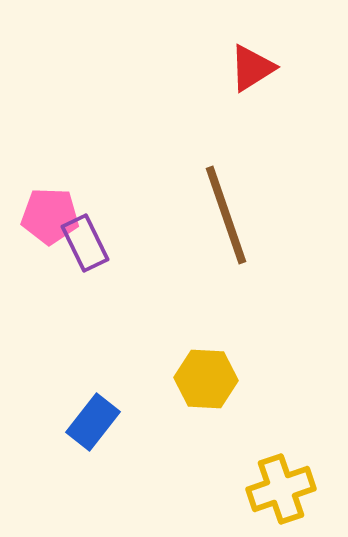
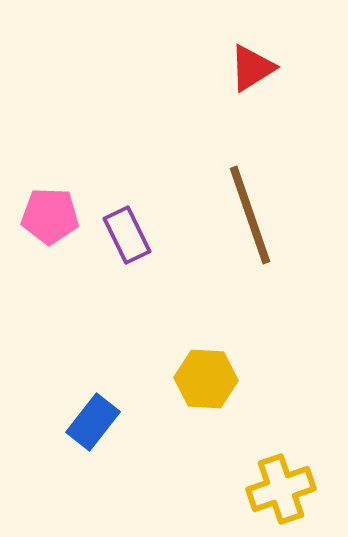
brown line: moved 24 px right
purple rectangle: moved 42 px right, 8 px up
